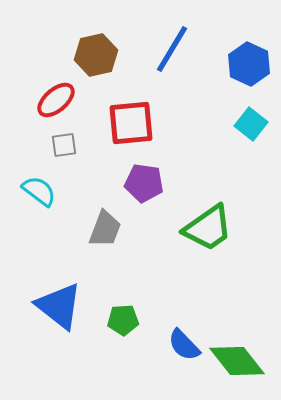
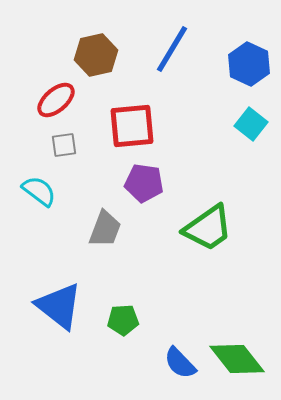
red square: moved 1 px right, 3 px down
blue semicircle: moved 4 px left, 18 px down
green diamond: moved 2 px up
